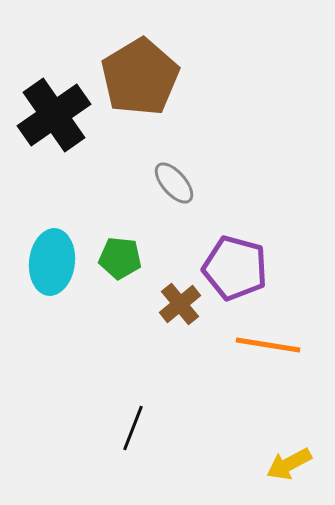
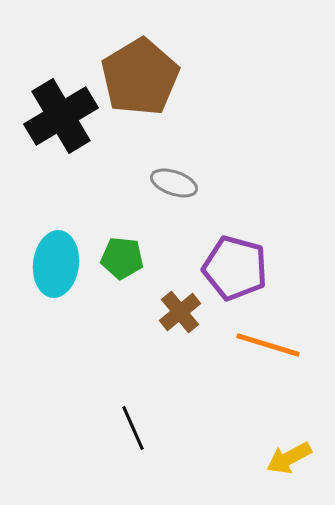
black cross: moved 7 px right, 1 px down; rotated 4 degrees clockwise
gray ellipse: rotated 30 degrees counterclockwise
green pentagon: moved 2 px right
cyan ellipse: moved 4 px right, 2 px down
brown cross: moved 8 px down
orange line: rotated 8 degrees clockwise
black line: rotated 45 degrees counterclockwise
yellow arrow: moved 6 px up
